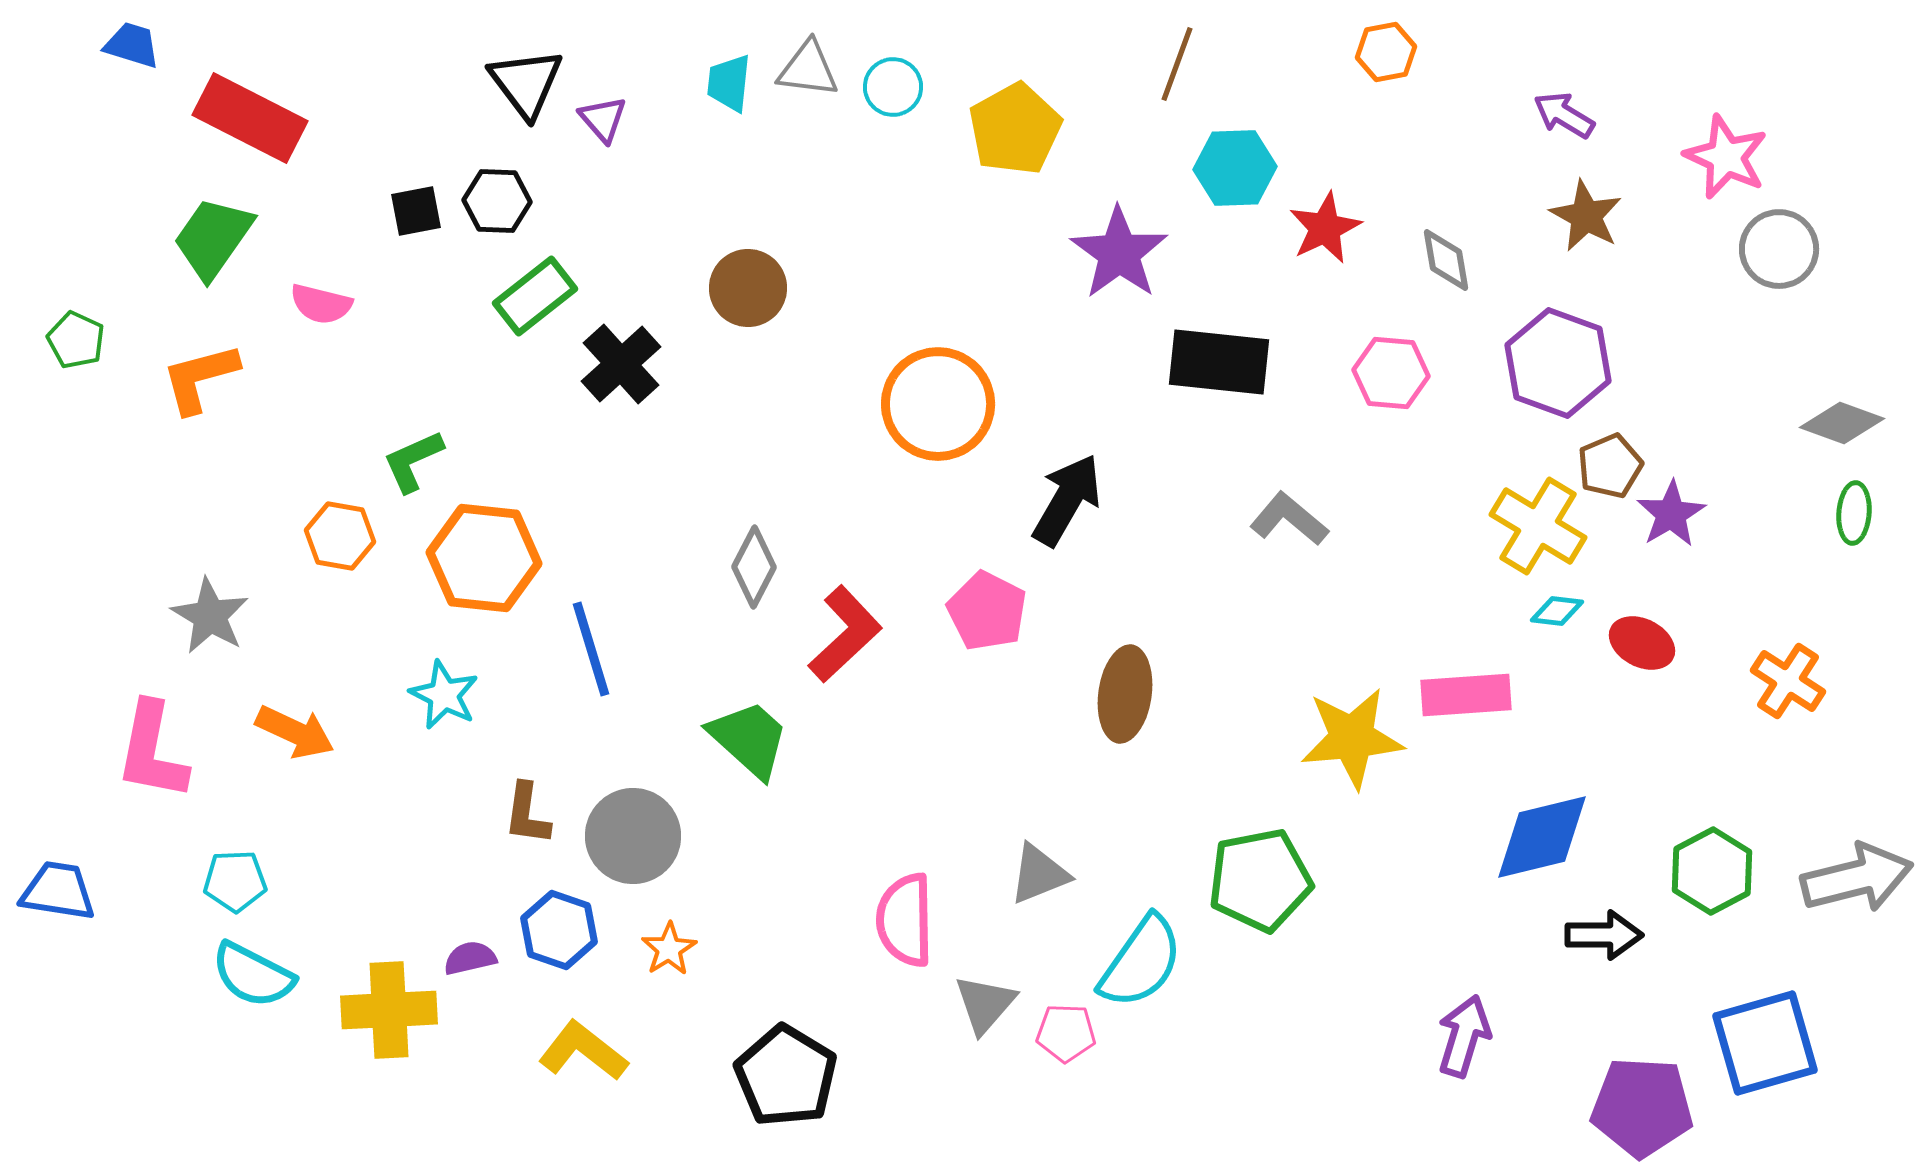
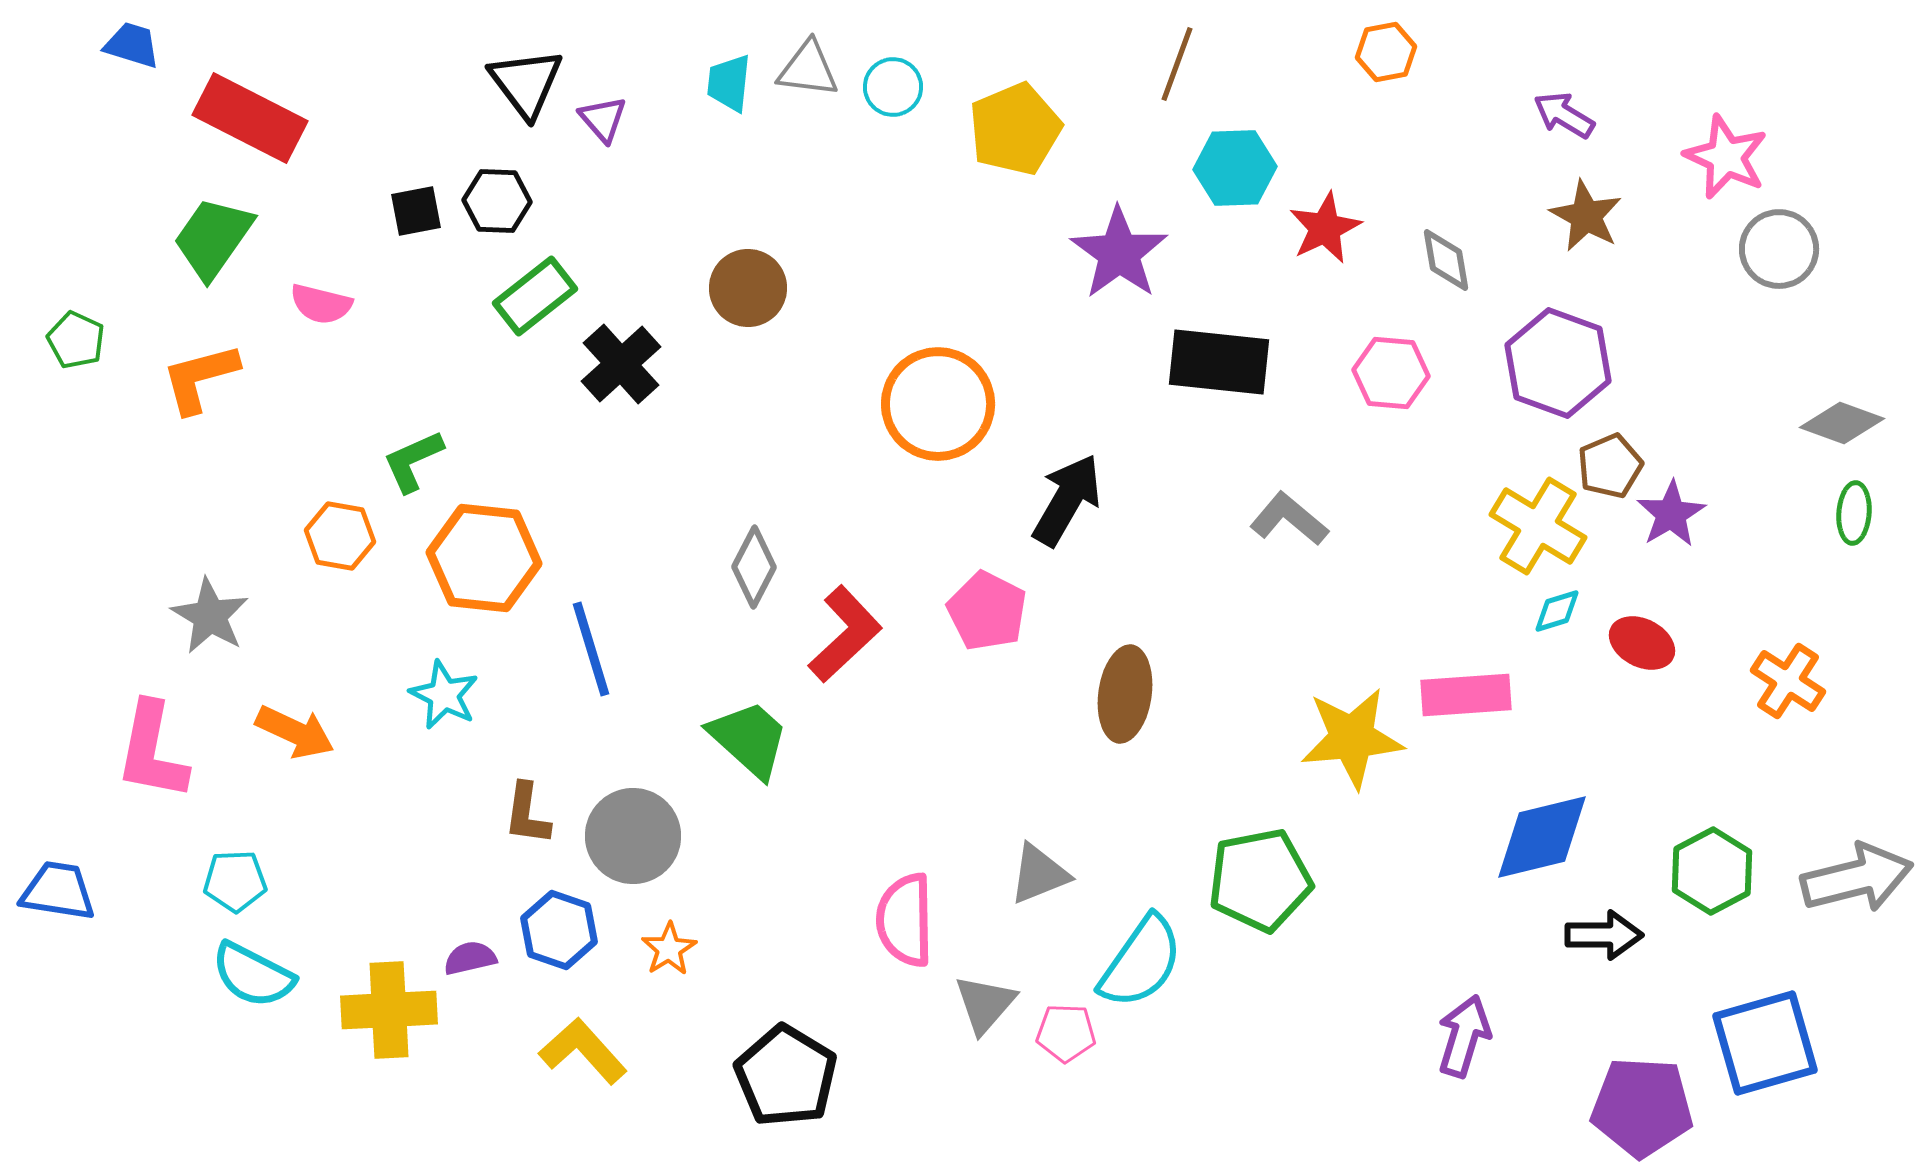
yellow pentagon at (1015, 129): rotated 6 degrees clockwise
cyan diamond at (1557, 611): rotated 24 degrees counterclockwise
yellow L-shape at (583, 1051): rotated 10 degrees clockwise
